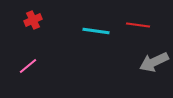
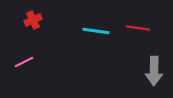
red line: moved 3 px down
gray arrow: moved 9 px down; rotated 64 degrees counterclockwise
pink line: moved 4 px left, 4 px up; rotated 12 degrees clockwise
